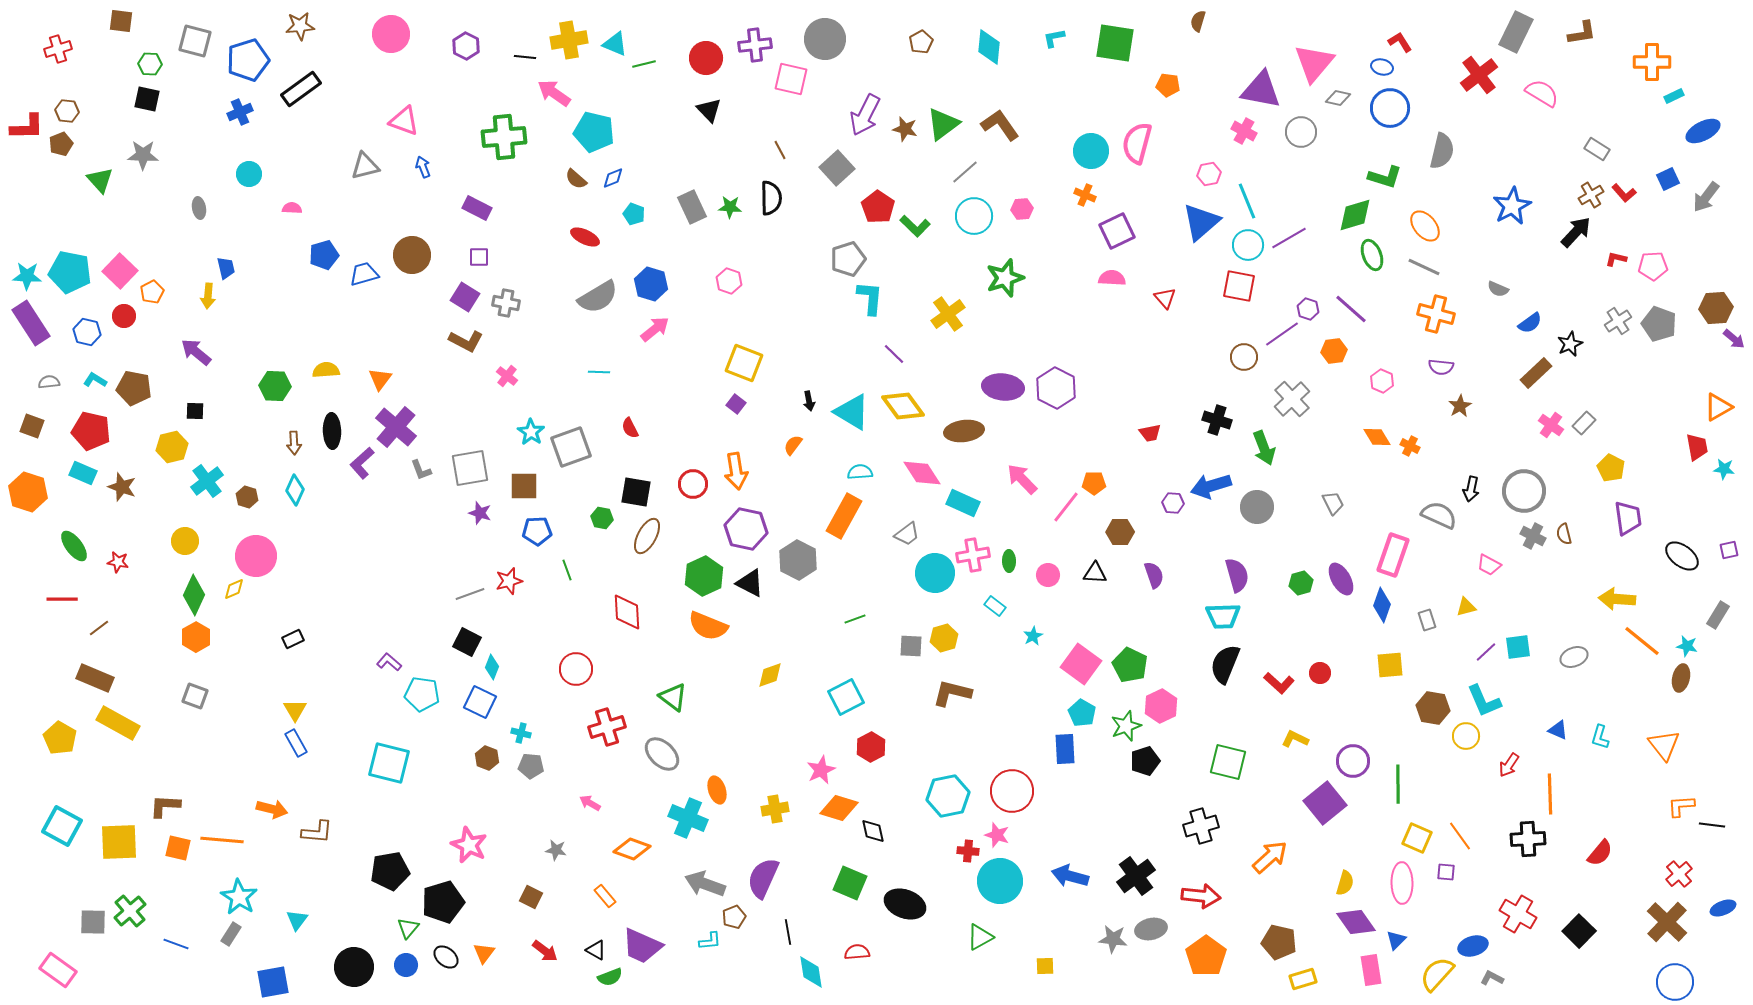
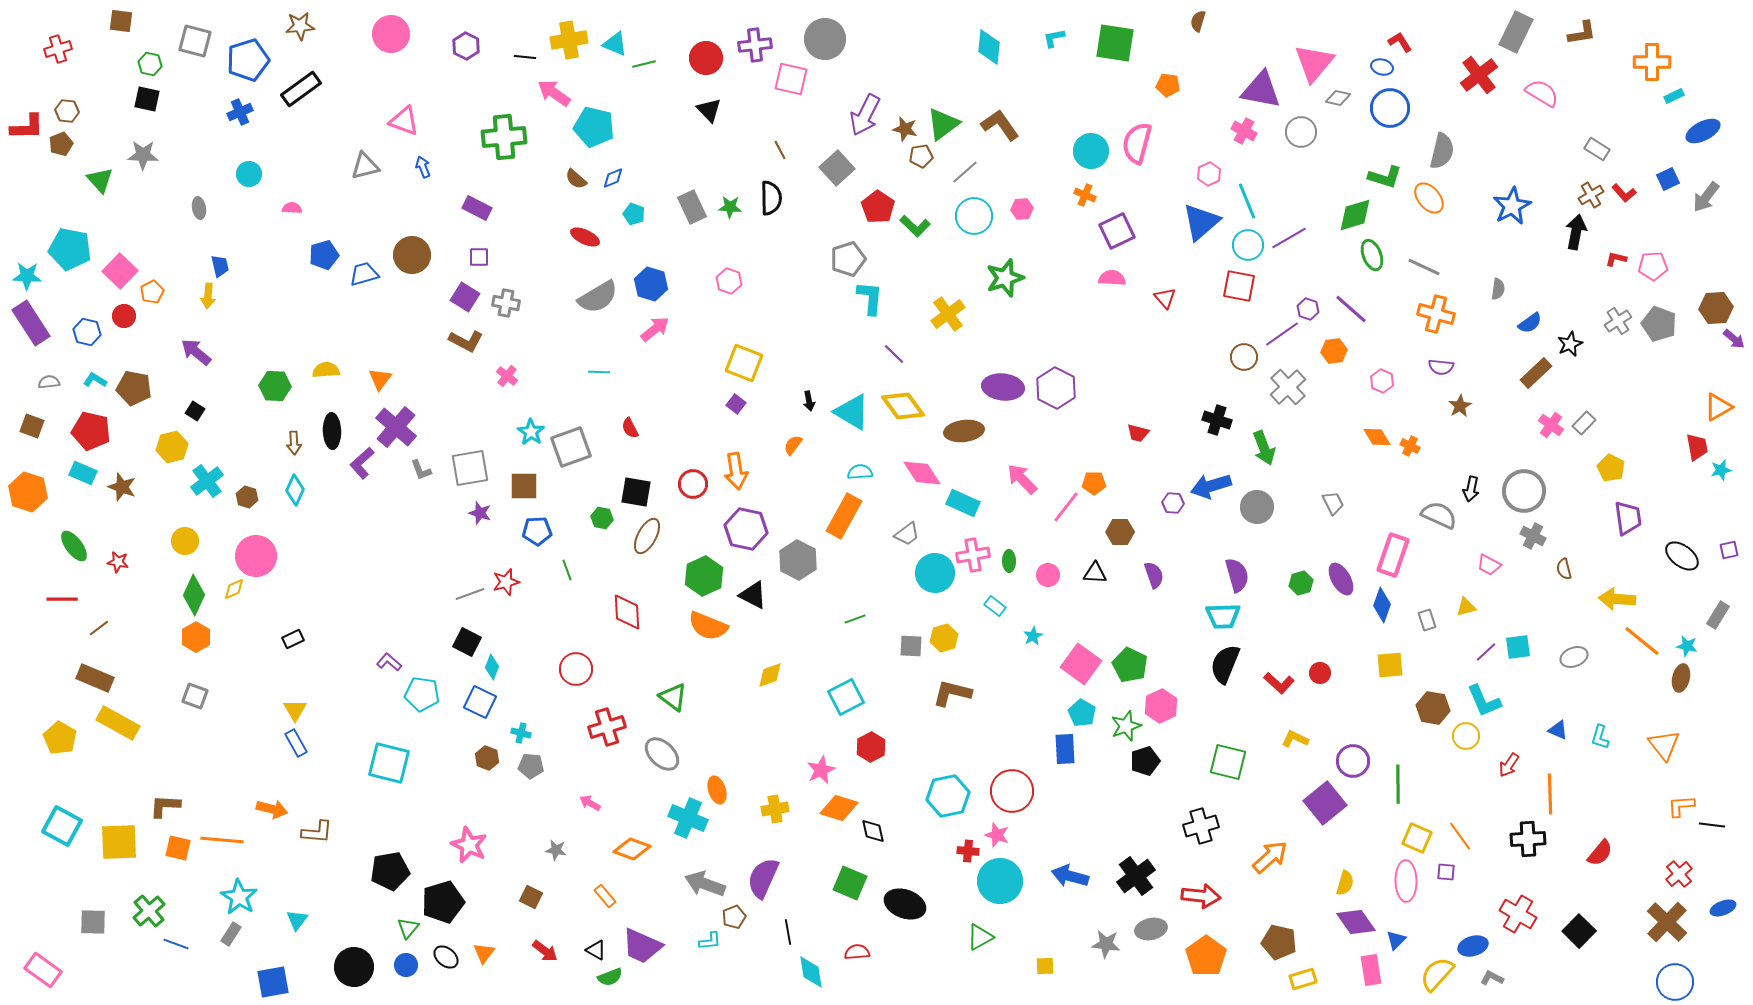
brown pentagon at (921, 42): moved 114 px down; rotated 20 degrees clockwise
green hexagon at (150, 64): rotated 10 degrees clockwise
cyan pentagon at (594, 132): moved 5 px up
pink hexagon at (1209, 174): rotated 15 degrees counterclockwise
orange ellipse at (1425, 226): moved 4 px right, 28 px up
black arrow at (1576, 232): rotated 32 degrees counterclockwise
blue trapezoid at (226, 268): moved 6 px left, 2 px up
cyan pentagon at (70, 272): moved 23 px up
gray semicircle at (1498, 289): rotated 105 degrees counterclockwise
gray cross at (1292, 399): moved 4 px left, 12 px up
black square at (195, 411): rotated 30 degrees clockwise
red trapezoid at (1150, 433): moved 12 px left; rotated 25 degrees clockwise
cyan star at (1724, 469): moved 3 px left, 1 px down; rotated 20 degrees counterclockwise
brown semicircle at (1564, 534): moved 35 px down
red star at (509, 581): moved 3 px left, 1 px down
black triangle at (750, 583): moved 3 px right, 12 px down
pink ellipse at (1402, 883): moved 4 px right, 2 px up
green cross at (130, 911): moved 19 px right
gray star at (1113, 939): moved 7 px left, 5 px down
pink rectangle at (58, 970): moved 15 px left
